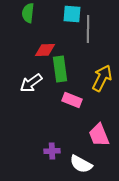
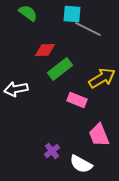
green semicircle: rotated 120 degrees clockwise
gray line: rotated 64 degrees counterclockwise
green rectangle: rotated 60 degrees clockwise
yellow arrow: rotated 32 degrees clockwise
white arrow: moved 15 px left, 6 px down; rotated 25 degrees clockwise
pink rectangle: moved 5 px right
purple cross: rotated 35 degrees counterclockwise
